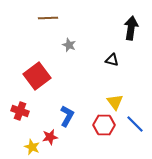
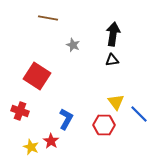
brown line: rotated 12 degrees clockwise
black arrow: moved 18 px left, 6 px down
gray star: moved 4 px right
black triangle: rotated 24 degrees counterclockwise
red square: rotated 20 degrees counterclockwise
yellow triangle: moved 1 px right
blue L-shape: moved 1 px left, 3 px down
blue line: moved 4 px right, 10 px up
red star: moved 1 px right, 4 px down; rotated 28 degrees counterclockwise
yellow star: moved 1 px left
